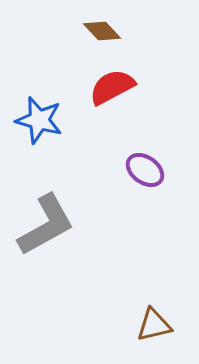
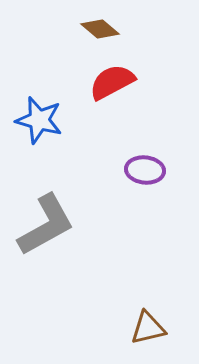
brown diamond: moved 2 px left, 2 px up; rotated 6 degrees counterclockwise
red semicircle: moved 5 px up
purple ellipse: rotated 30 degrees counterclockwise
brown triangle: moved 6 px left, 3 px down
